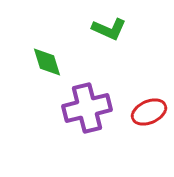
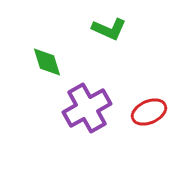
purple cross: rotated 15 degrees counterclockwise
